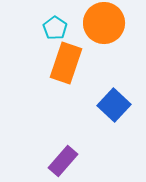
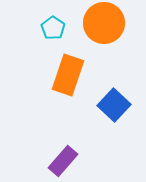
cyan pentagon: moved 2 px left
orange rectangle: moved 2 px right, 12 px down
